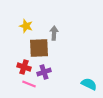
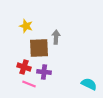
gray arrow: moved 2 px right, 4 px down
purple cross: rotated 24 degrees clockwise
